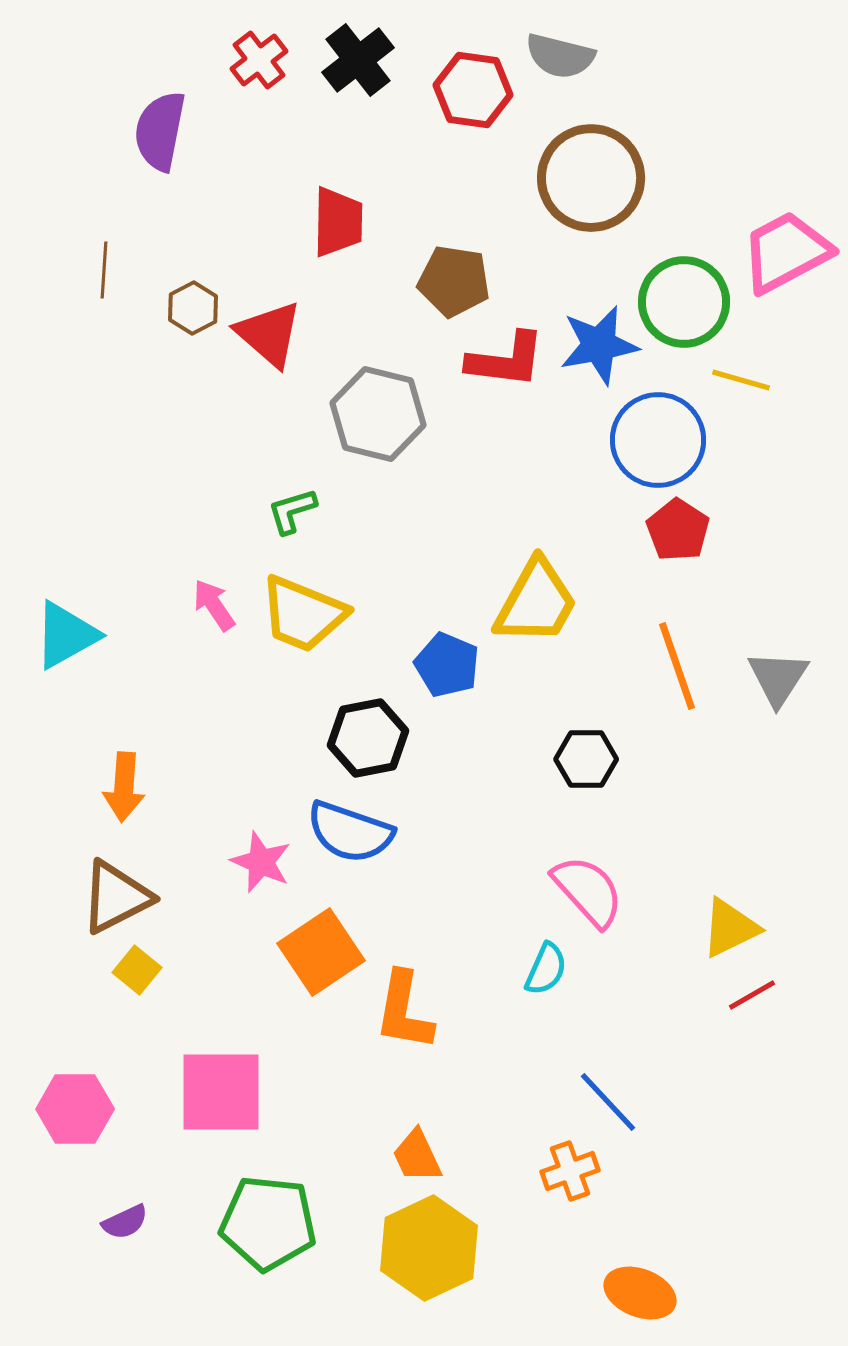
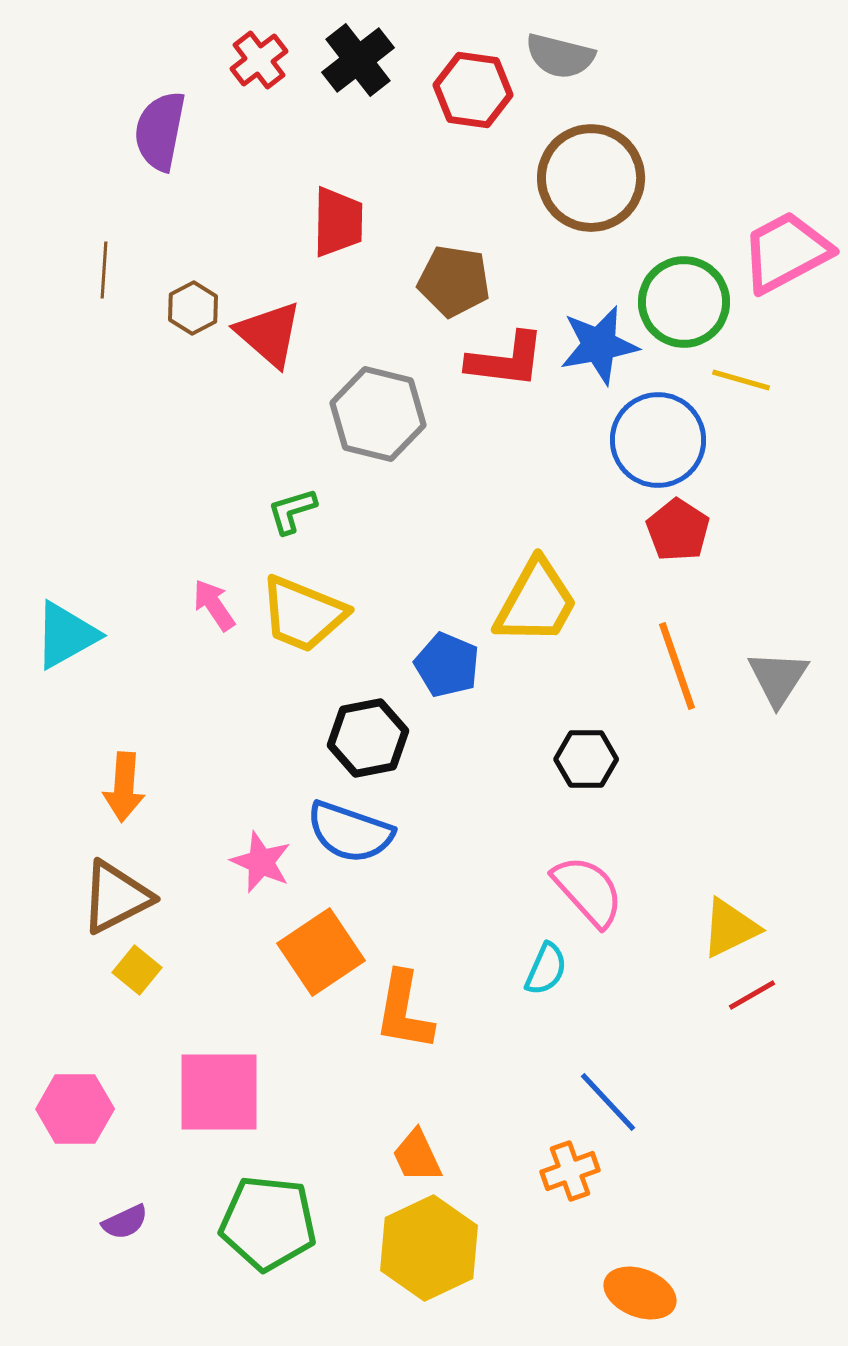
pink square at (221, 1092): moved 2 px left
